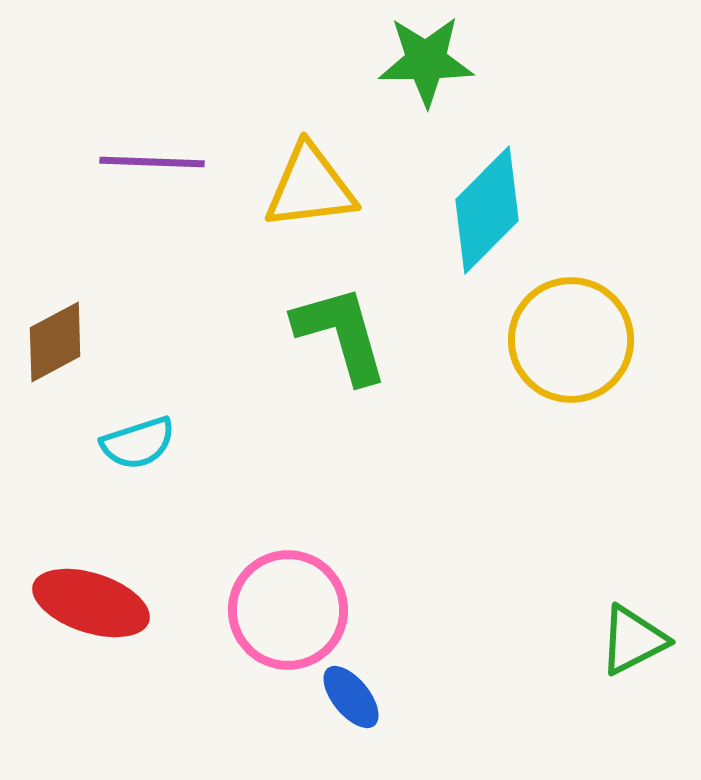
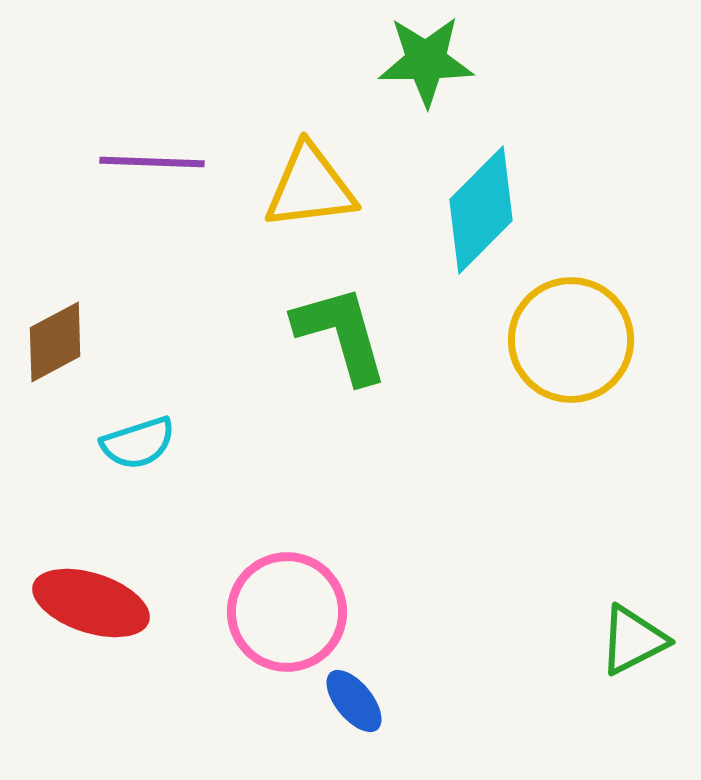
cyan diamond: moved 6 px left
pink circle: moved 1 px left, 2 px down
blue ellipse: moved 3 px right, 4 px down
